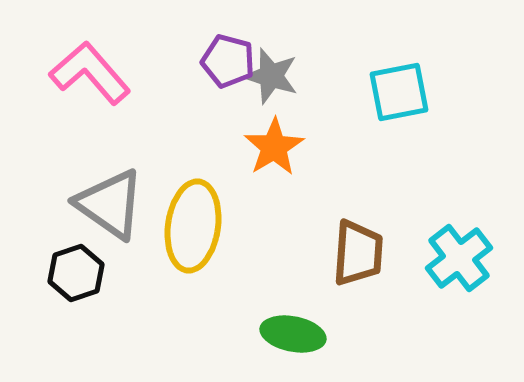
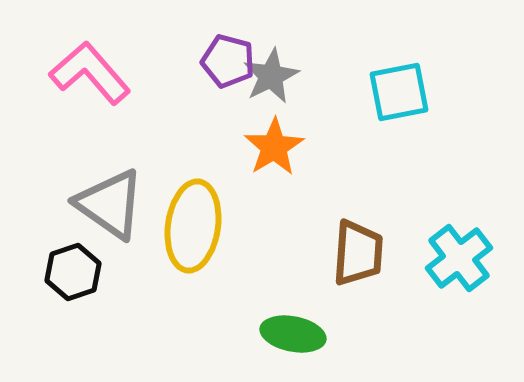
gray star: rotated 28 degrees clockwise
black hexagon: moved 3 px left, 1 px up
